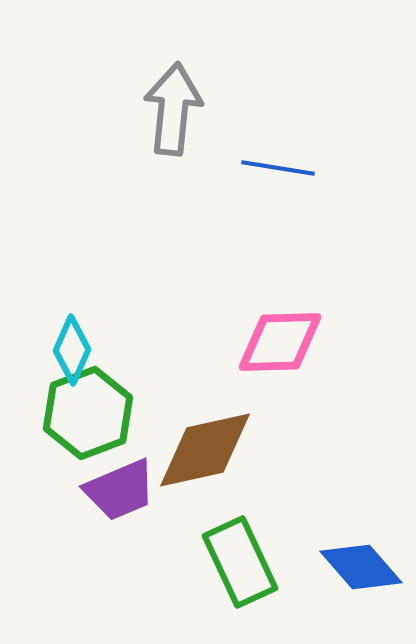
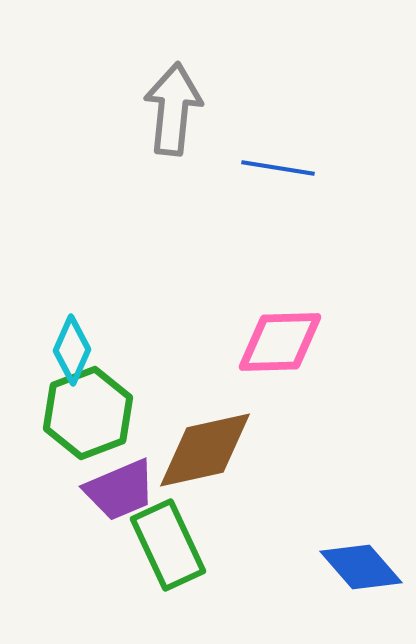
green rectangle: moved 72 px left, 17 px up
